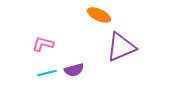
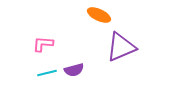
pink L-shape: rotated 10 degrees counterclockwise
